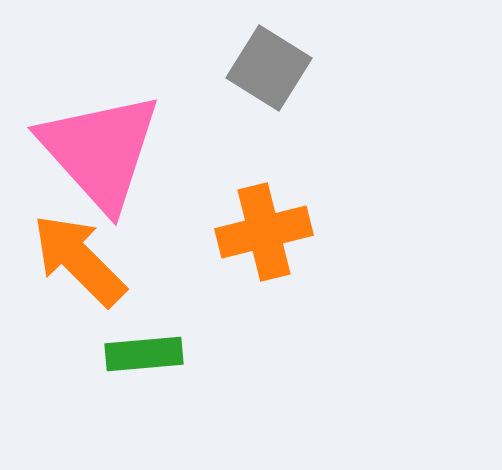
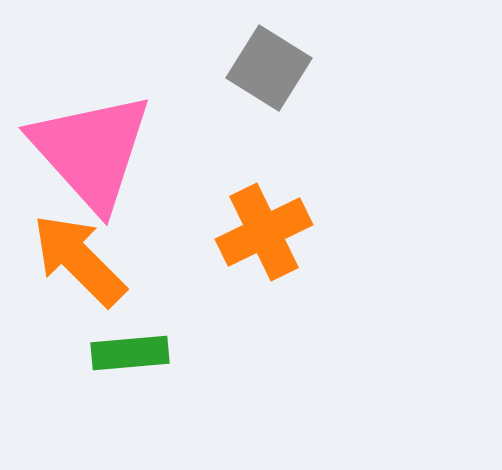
pink triangle: moved 9 px left
orange cross: rotated 12 degrees counterclockwise
green rectangle: moved 14 px left, 1 px up
